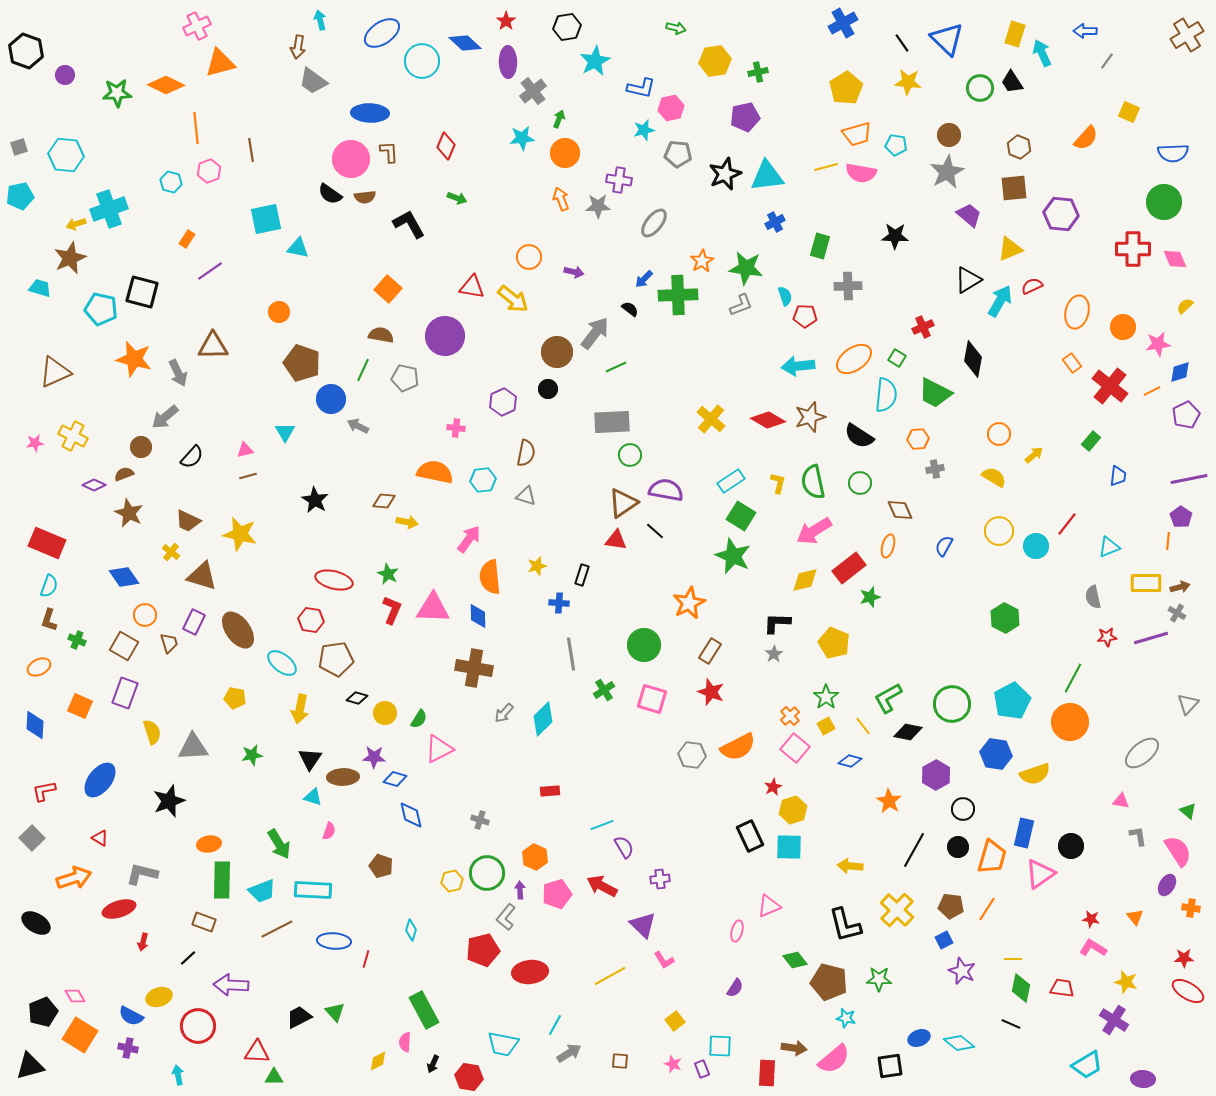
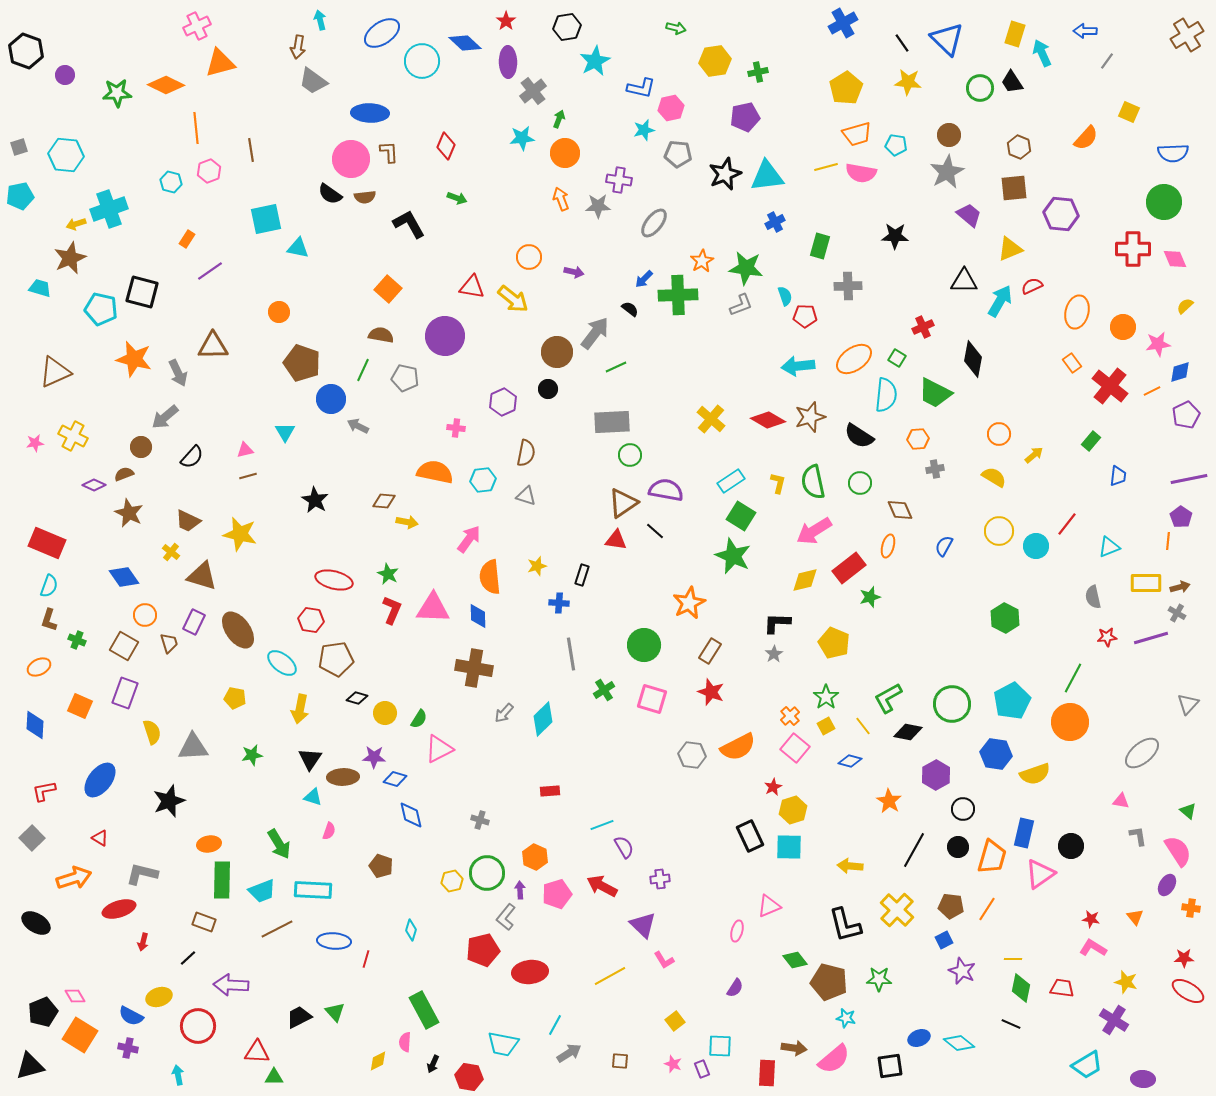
black triangle at (968, 280): moved 4 px left, 1 px down; rotated 32 degrees clockwise
